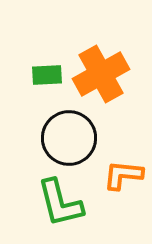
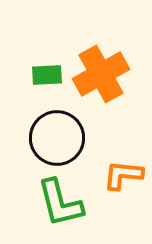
black circle: moved 12 px left
